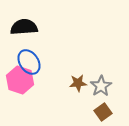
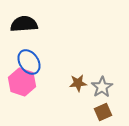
black semicircle: moved 3 px up
pink hexagon: moved 2 px right, 2 px down
gray star: moved 1 px right, 1 px down
brown square: rotated 12 degrees clockwise
